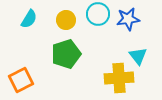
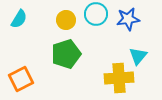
cyan circle: moved 2 px left
cyan semicircle: moved 10 px left
cyan triangle: rotated 18 degrees clockwise
orange square: moved 1 px up
